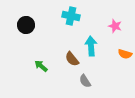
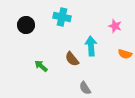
cyan cross: moved 9 px left, 1 px down
gray semicircle: moved 7 px down
